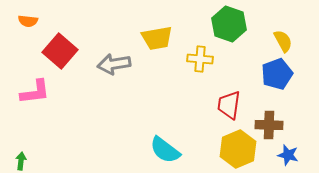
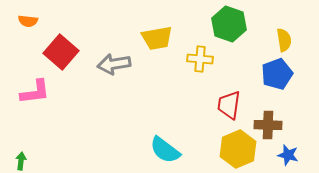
yellow semicircle: moved 1 px right, 1 px up; rotated 20 degrees clockwise
red square: moved 1 px right, 1 px down
brown cross: moved 1 px left
